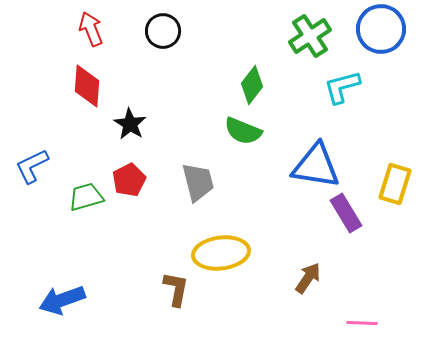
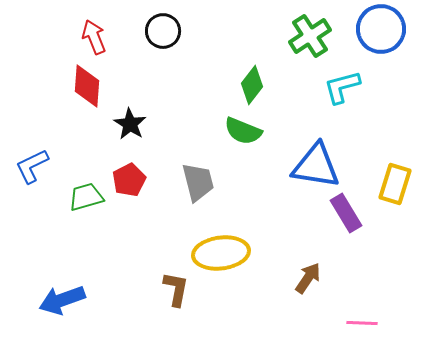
red arrow: moved 3 px right, 8 px down
